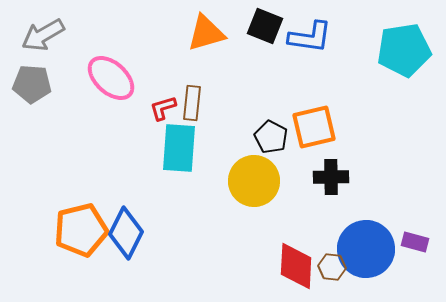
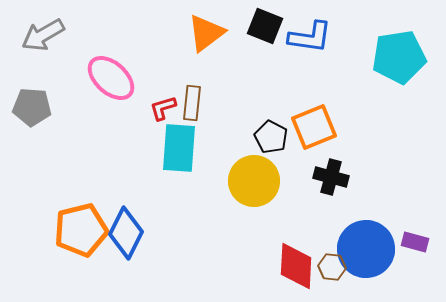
orange triangle: rotated 21 degrees counterclockwise
cyan pentagon: moved 5 px left, 7 px down
gray pentagon: moved 23 px down
orange square: rotated 9 degrees counterclockwise
black cross: rotated 16 degrees clockwise
